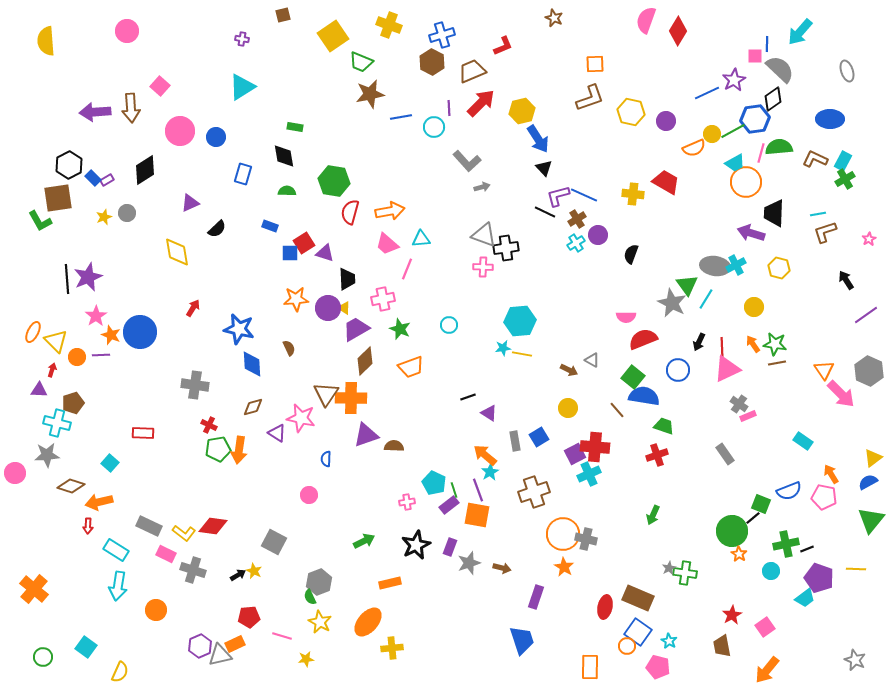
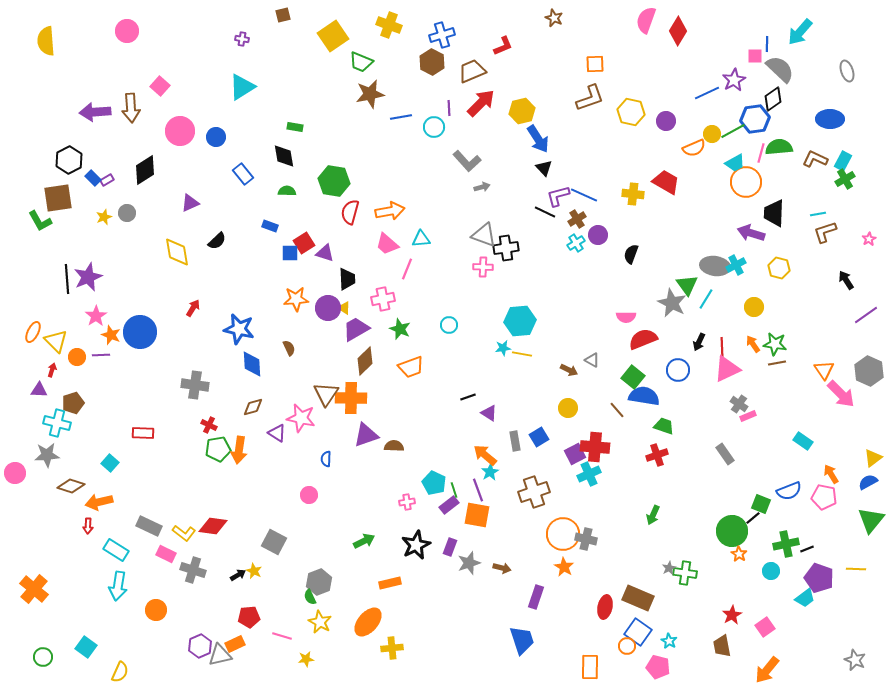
black hexagon at (69, 165): moved 5 px up
blue rectangle at (243, 174): rotated 55 degrees counterclockwise
black semicircle at (217, 229): moved 12 px down
